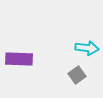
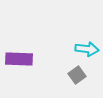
cyan arrow: moved 1 px down
